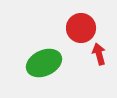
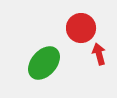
green ellipse: rotated 24 degrees counterclockwise
